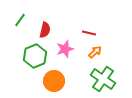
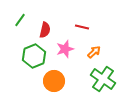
red line: moved 7 px left, 6 px up
orange arrow: moved 1 px left
green hexagon: moved 1 px left
